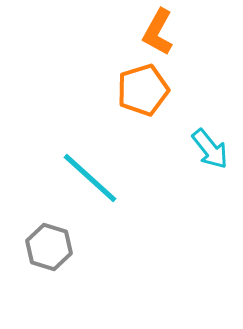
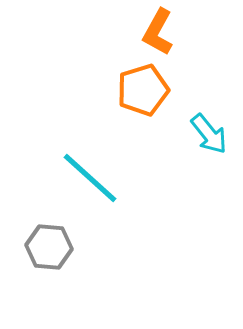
cyan arrow: moved 1 px left, 15 px up
gray hexagon: rotated 12 degrees counterclockwise
